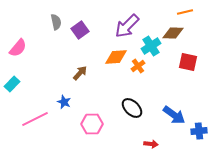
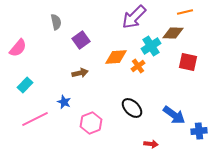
purple arrow: moved 7 px right, 9 px up
purple square: moved 1 px right, 10 px down
brown arrow: rotated 35 degrees clockwise
cyan rectangle: moved 13 px right, 1 px down
pink hexagon: moved 1 px left, 1 px up; rotated 20 degrees counterclockwise
